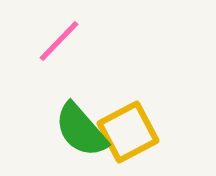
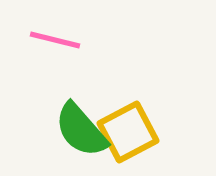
pink line: moved 4 px left, 1 px up; rotated 60 degrees clockwise
